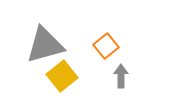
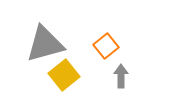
gray triangle: moved 1 px up
yellow square: moved 2 px right, 1 px up
